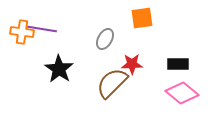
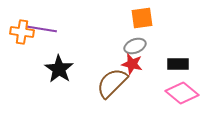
gray ellipse: moved 30 px right, 7 px down; rotated 40 degrees clockwise
red star: rotated 15 degrees clockwise
